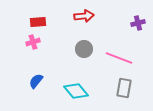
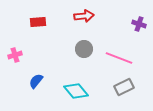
purple cross: moved 1 px right, 1 px down; rotated 32 degrees clockwise
pink cross: moved 18 px left, 13 px down
gray rectangle: moved 1 px up; rotated 54 degrees clockwise
